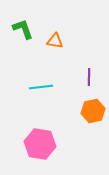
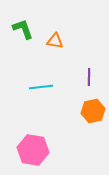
pink hexagon: moved 7 px left, 6 px down
